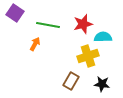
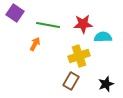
red star: rotated 12 degrees clockwise
yellow cross: moved 9 px left
black star: moved 4 px right; rotated 28 degrees counterclockwise
